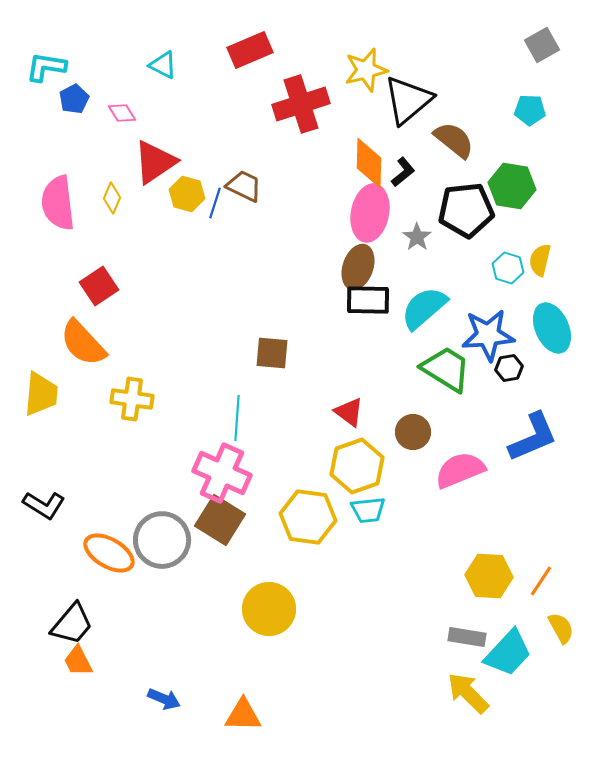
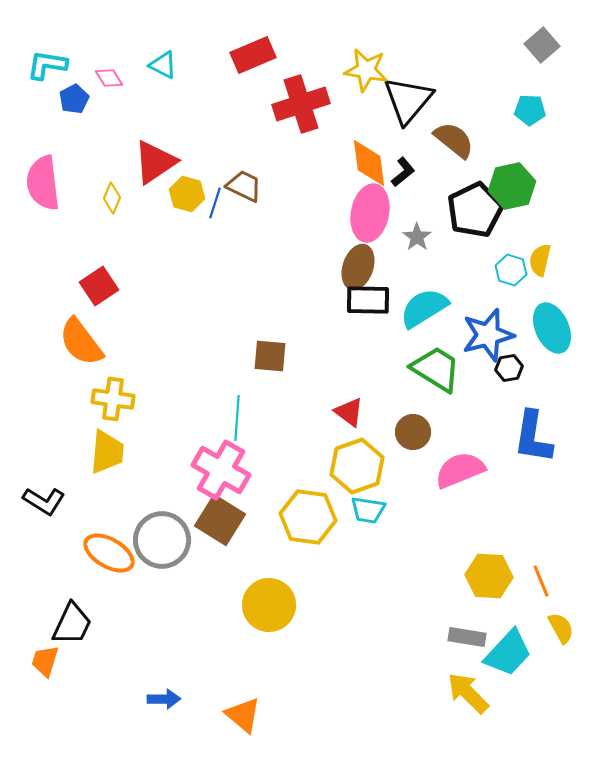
gray square at (542, 45): rotated 12 degrees counterclockwise
red rectangle at (250, 50): moved 3 px right, 5 px down
cyan L-shape at (46, 67): moved 1 px right, 2 px up
yellow star at (366, 70): rotated 24 degrees clockwise
black triangle at (408, 100): rotated 10 degrees counterclockwise
pink diamond at (122, 113): moved 13 px left, 35 px up
orange diamond at (369, 163): rotated 9 degrees counterclockwise
green hexagon at (512, 186): rotated 21 degrees counterclockwise
pink semicircle at (58, 203): moved 15 px left, 20 px up
black pentagon at (466, 210): moved 9 px right; rotated 20 degrees counterclockwise
cyan hexagon at (508, 268): moved 3 px right, 2 px down
cyan semicircle at (424, 308): rotated 9 degrees clockwise
blue star at (488, 335): rotated 10 degrees counterclockwise
orange semicircle at (83, 343): moved 2 px left, 1 px up; rotated 6 degrees clockwise
brown square at (272, 353): moved 2 px left, 3 px down
green trapezoid at (446, 369): moved 10 px left
yellow trapezoid at (41, 394): moved 66 px right, 58 px down
yellow cross at (132, 399): moved 19 px left
blue L-shape at (533, 437): rotated 122 degrees clockwise
pink cross at (222, 473): moved 1 px left, 3 px up; rotated 6 degrees clockwise
black L-shape at (44, 505): moved 4 px up
cyan trapezoid at (368, 510): rotated 15 degrees clockwise
orange line at (541, 581): rotated 56 degrees counterclockwise
yellow circle at (269, 609): moved 4 px up
black trapezoid at (72, 624): rotated 15 degrees counterclockwise
orange trapezoid at (78, 661): moved 33 px left; rotated 44 degrees clockwise
blue arrow at (164, 699): rotated 24 degrees counterclockwise
orange triangle at (243, 715): rotated 39 degrees clockwise
